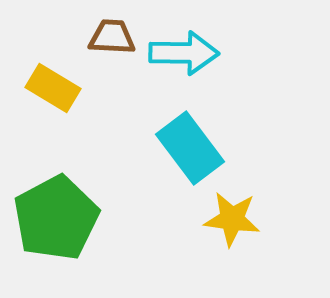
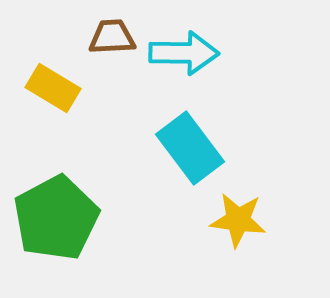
brown trapezoid: rotated 6 degrees counterclockwise
yellow star: moved 6 px right, 1 px down
